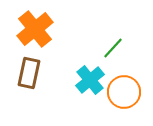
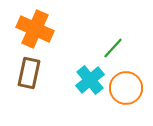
orange cross: rotated 27 degrees counterclockwise
orange circle: moved 2 px right, 4 px up
